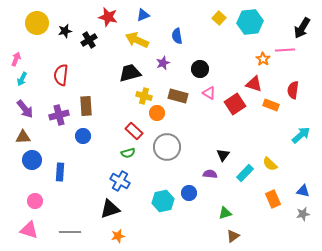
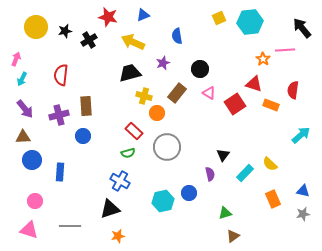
yellow square at (219, 18): rotated 24 degrees clockwise
yellow circle at (37, 23): moved 1 px left, 4 px down
black arrow at (302, 28): rotated 110 degrees clockwise
yellow arrow at (137, 40): moved 4 px left, 2 px down
brown rectangle at (178, 96): moved 1 px left, 3 px up; rotated 66 degrees counterclockwise
purple semicircle at (210, 174): rotated 72 degrees clockwise
gray line at (70, 232): moved 6 px up
